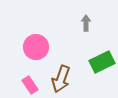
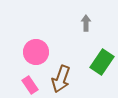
pink circle: moved 5 px down
green rectangle: rotated 30 degrees counterclockwise
